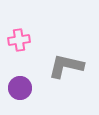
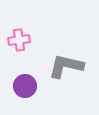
purple circle: moved 5 px right, 2 px up
